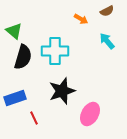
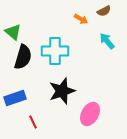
brown semicircle: moved 3 px left
green triangle: moved 1 px left, 1 px down
red line: moved 1 px left, 4 px down
